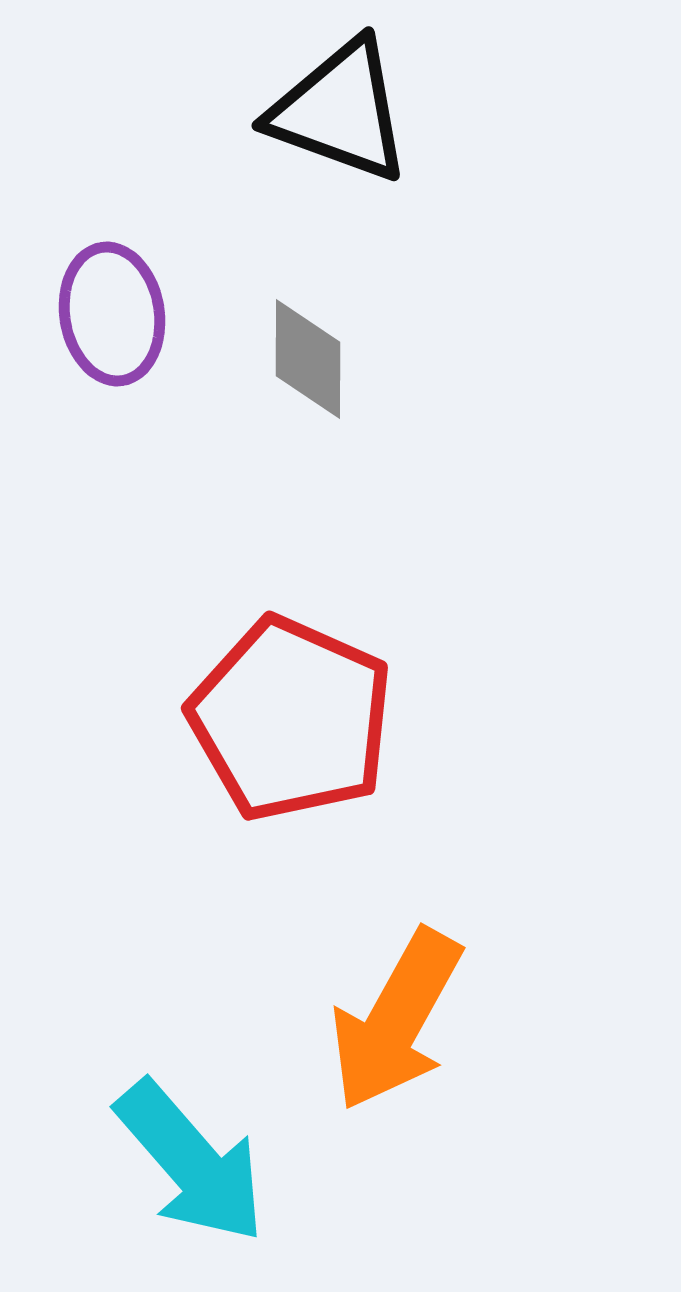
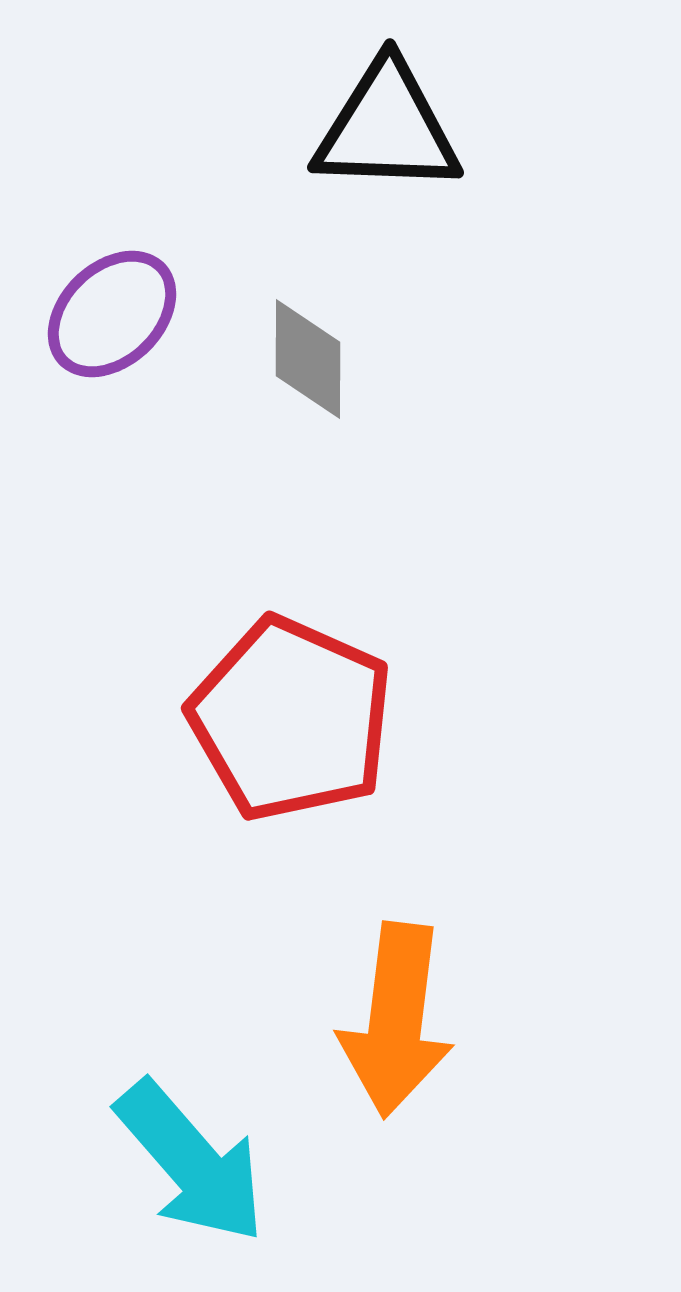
black triangle: moved 47 px right, 17 px down; rotated 18 degrees counterclockwise
purple ellipse: rotated 55 degrees clockwise
orange arrow: rotated 22 degrees counterclockwise
